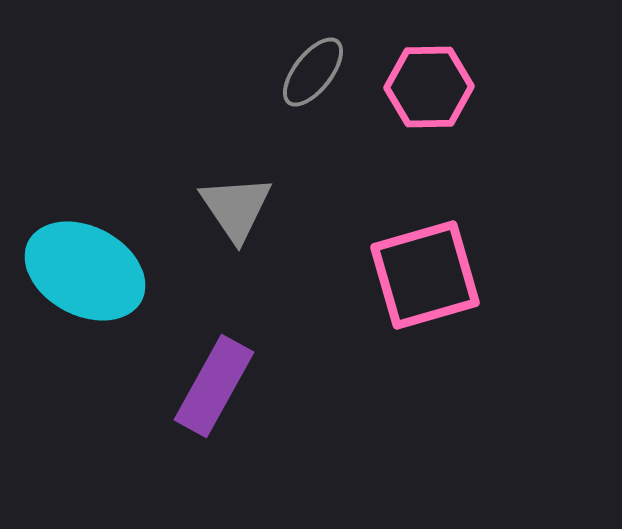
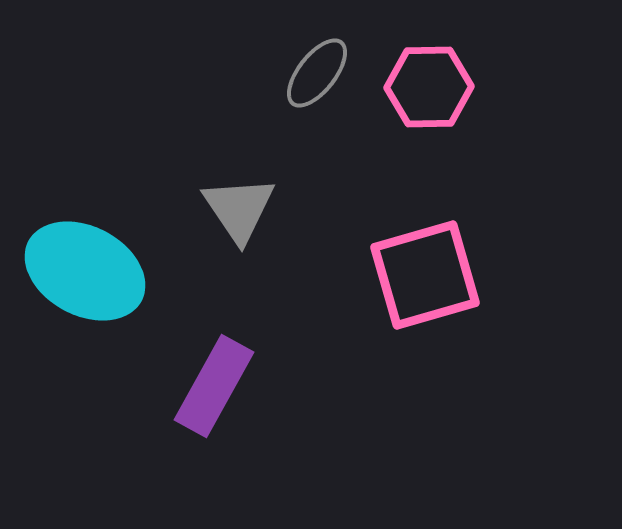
gray ellipse: moved 4 px right, 1 px down
gray triangle: moved 3 px right, 1 px down
